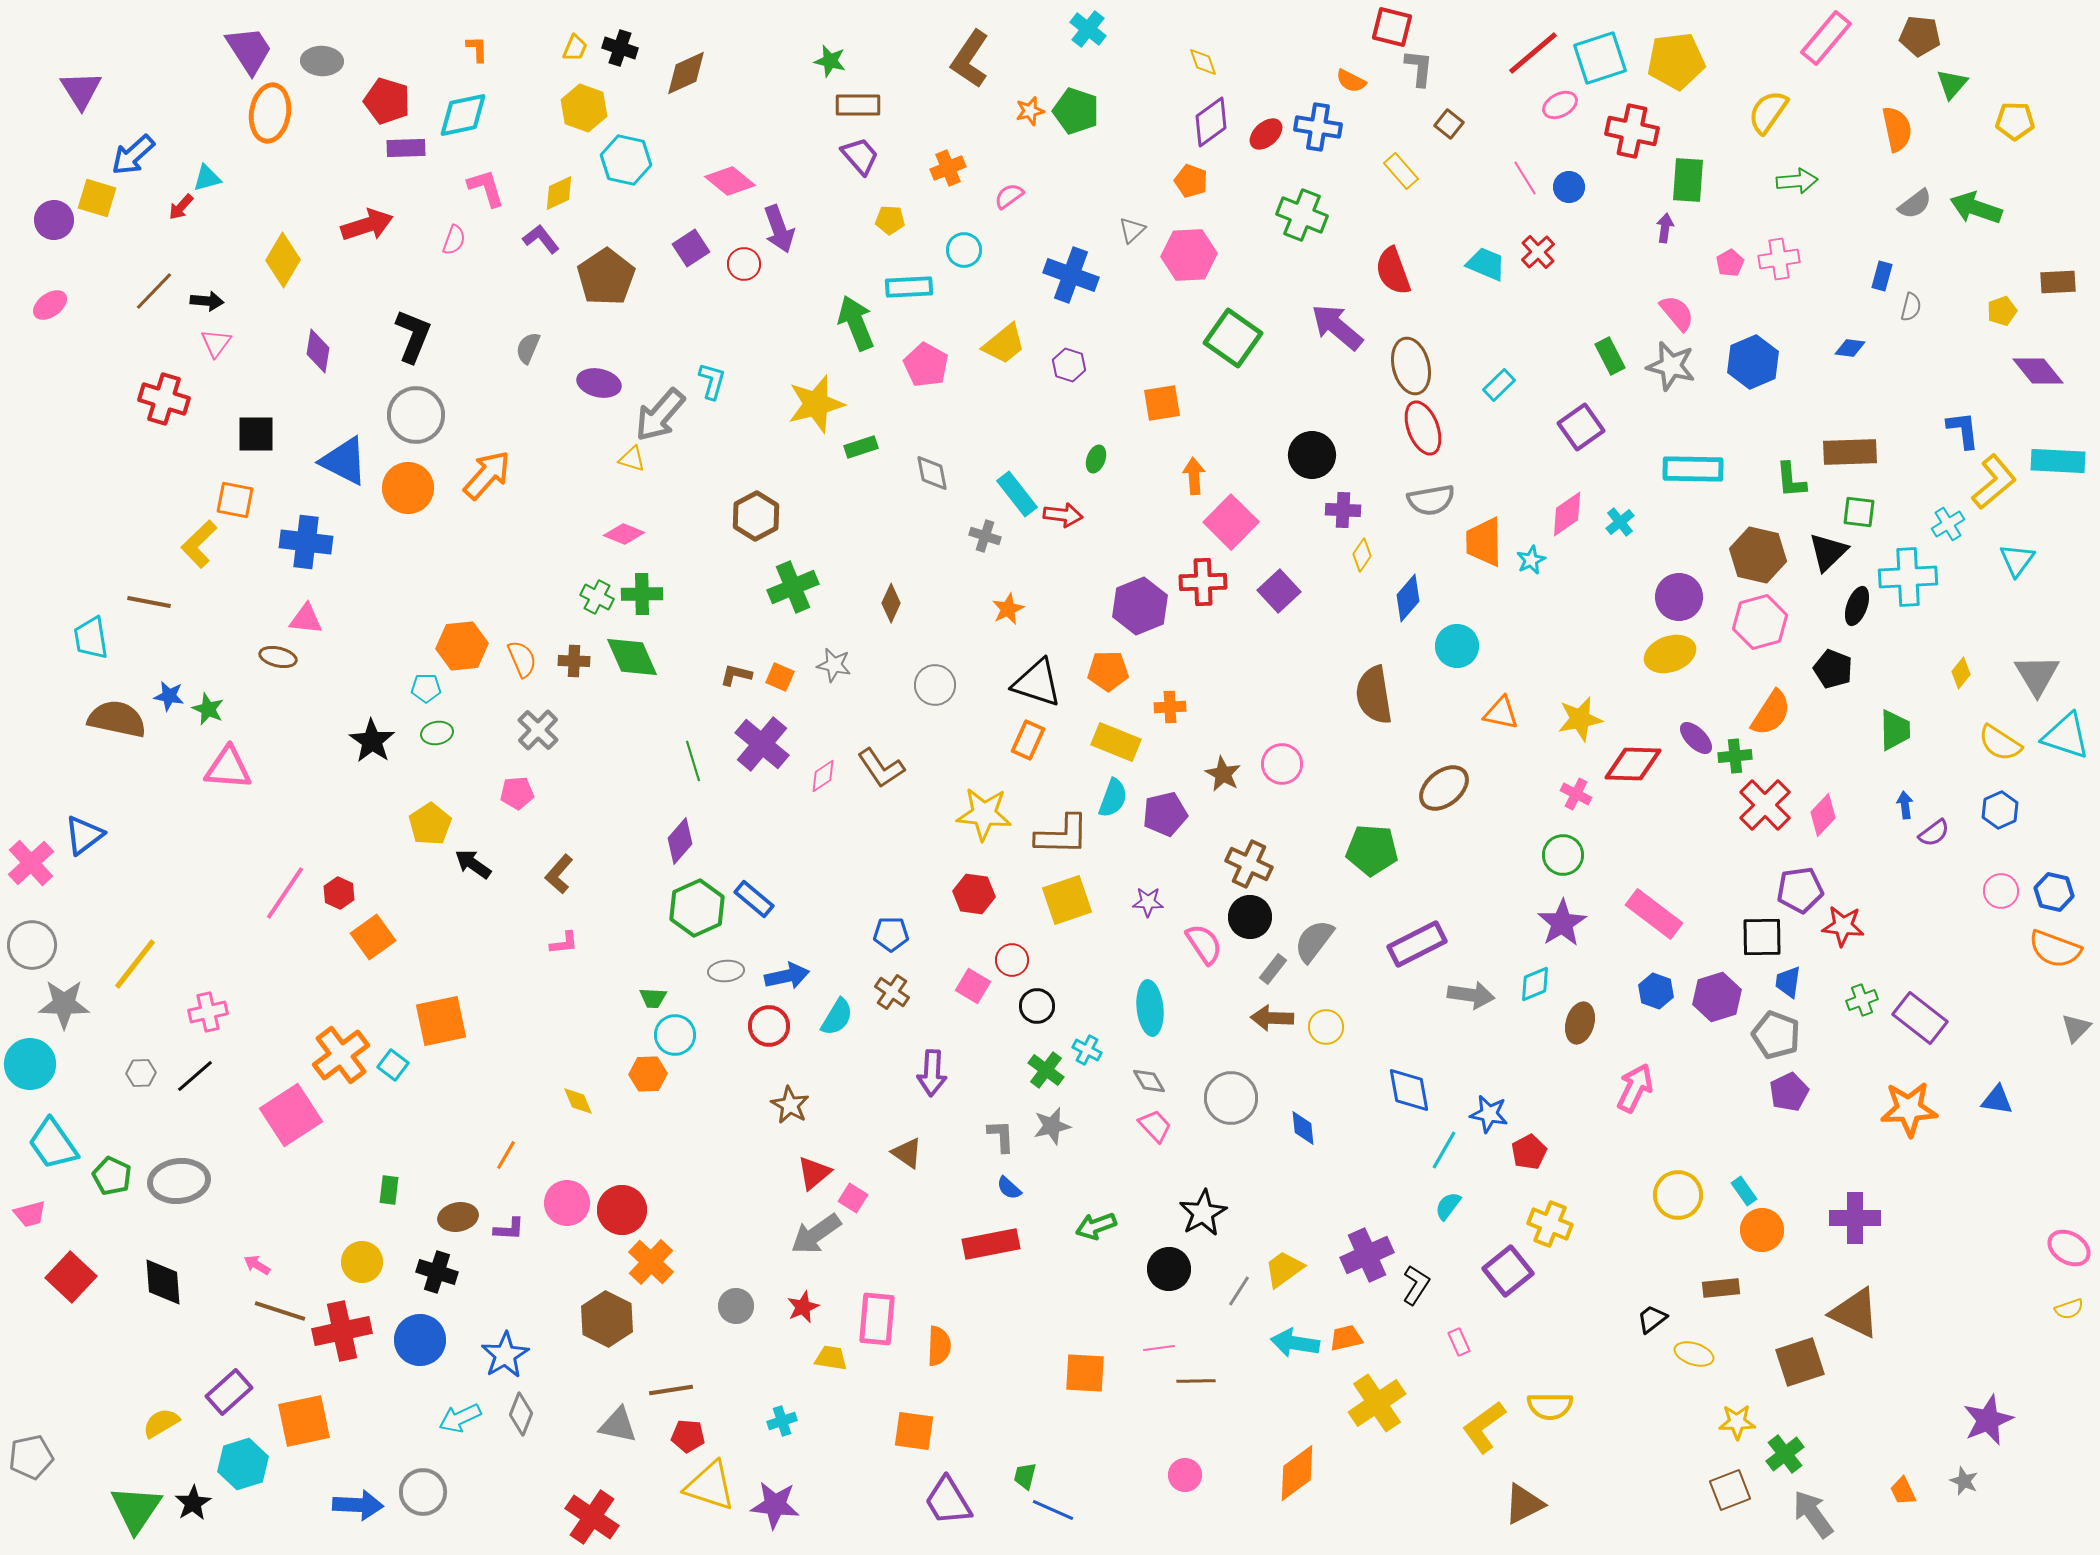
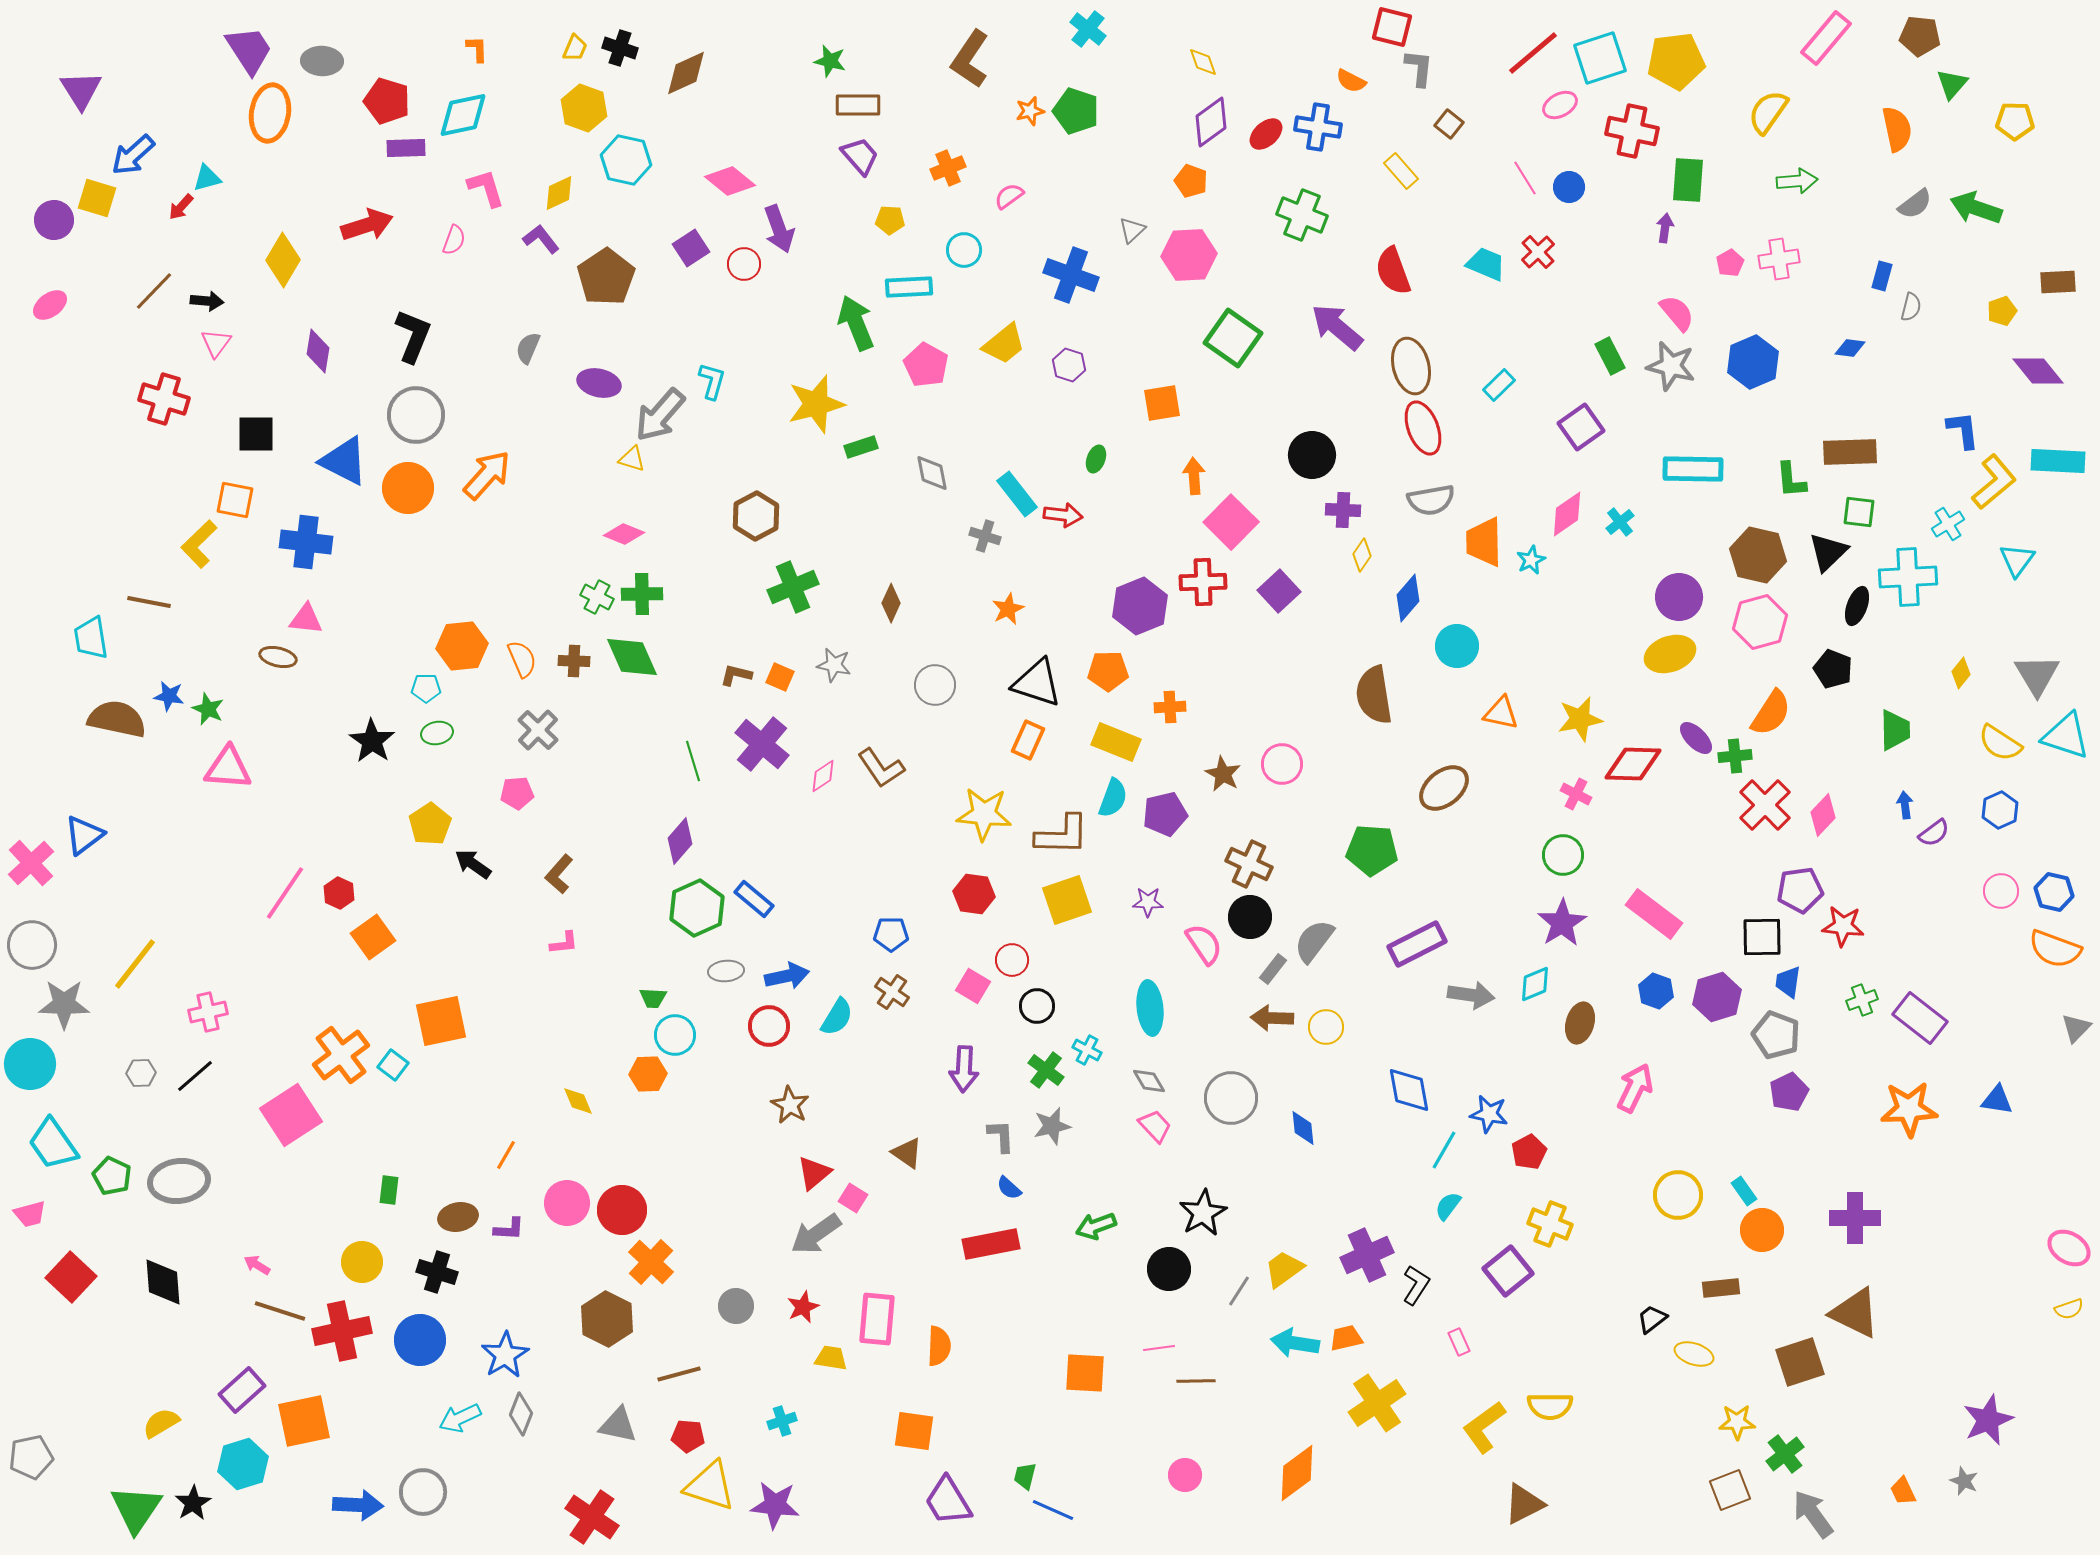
purple arrow at (932, 1073): moved 32 px right, 4 px up
brown line at (671, 1390): moved 8 px right, 16 px up; rotated 6 degrees counterclockwise
purple rectangle at (229, 1392): moved 13 px right, 2 px up
